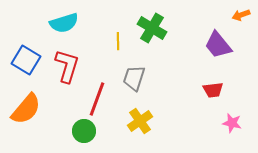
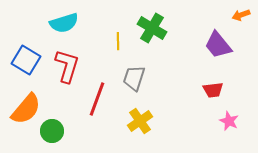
pink star: moved 3 px left, 2 px up; rotated 12 degrees clockwise
green circle: moved 32 px left
